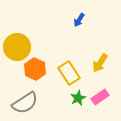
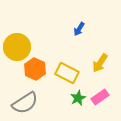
blue arrow: moved 9 px down
yellow rectangle: moved 2 px left; rotated 30 degrees counterclockwise
